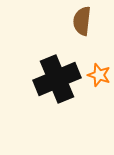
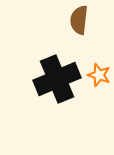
brown semicircle: moved 3 px left, 1 px up
